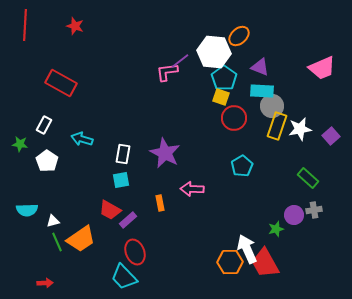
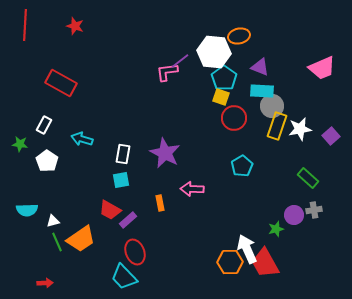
orange ellipse at (239, 36): rotated 30 degrees clockwise
